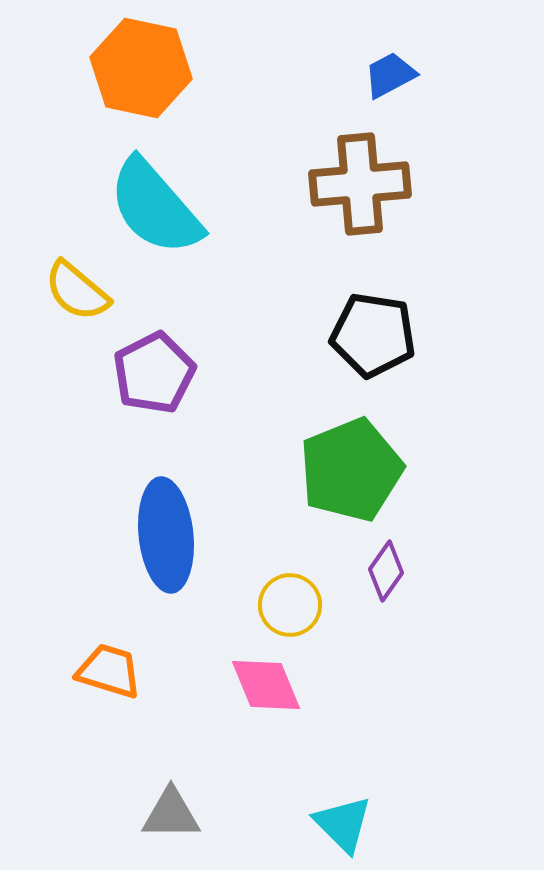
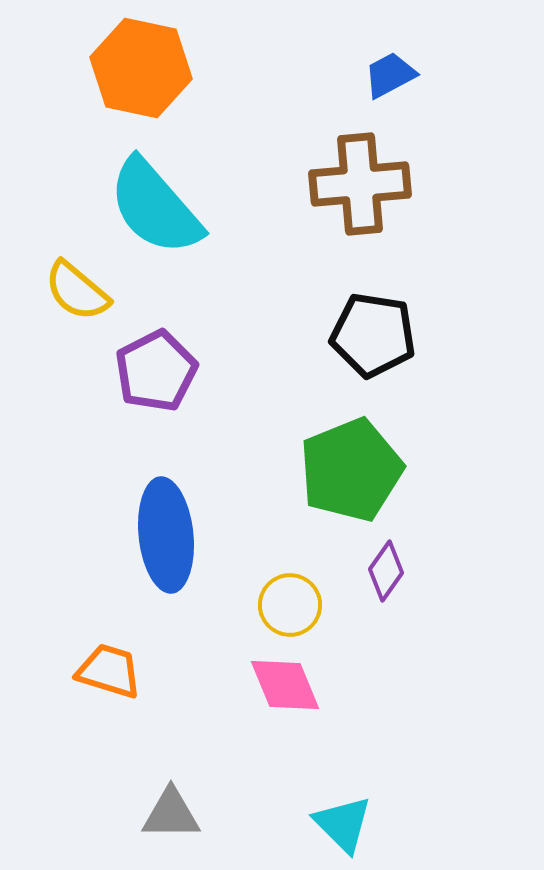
purple pentagon: moved 2 px right, 2 px up
pink diamond: moved 19 px right
